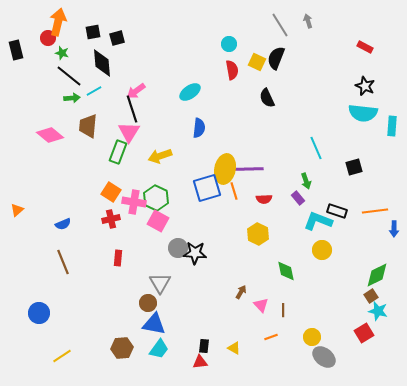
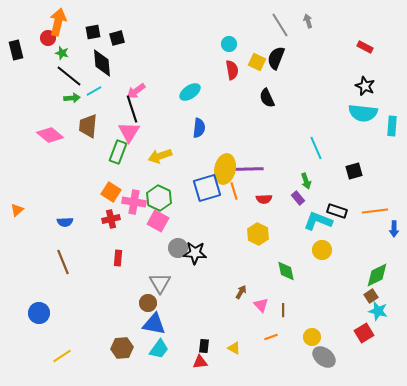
black square at (354, 167): moved 4 px down
green hexagon at (156, 198): moved 3 px right
blue semicircle at (63, 224): moved 2 px right, 2 px up; rotated 21 degrees clockwise
